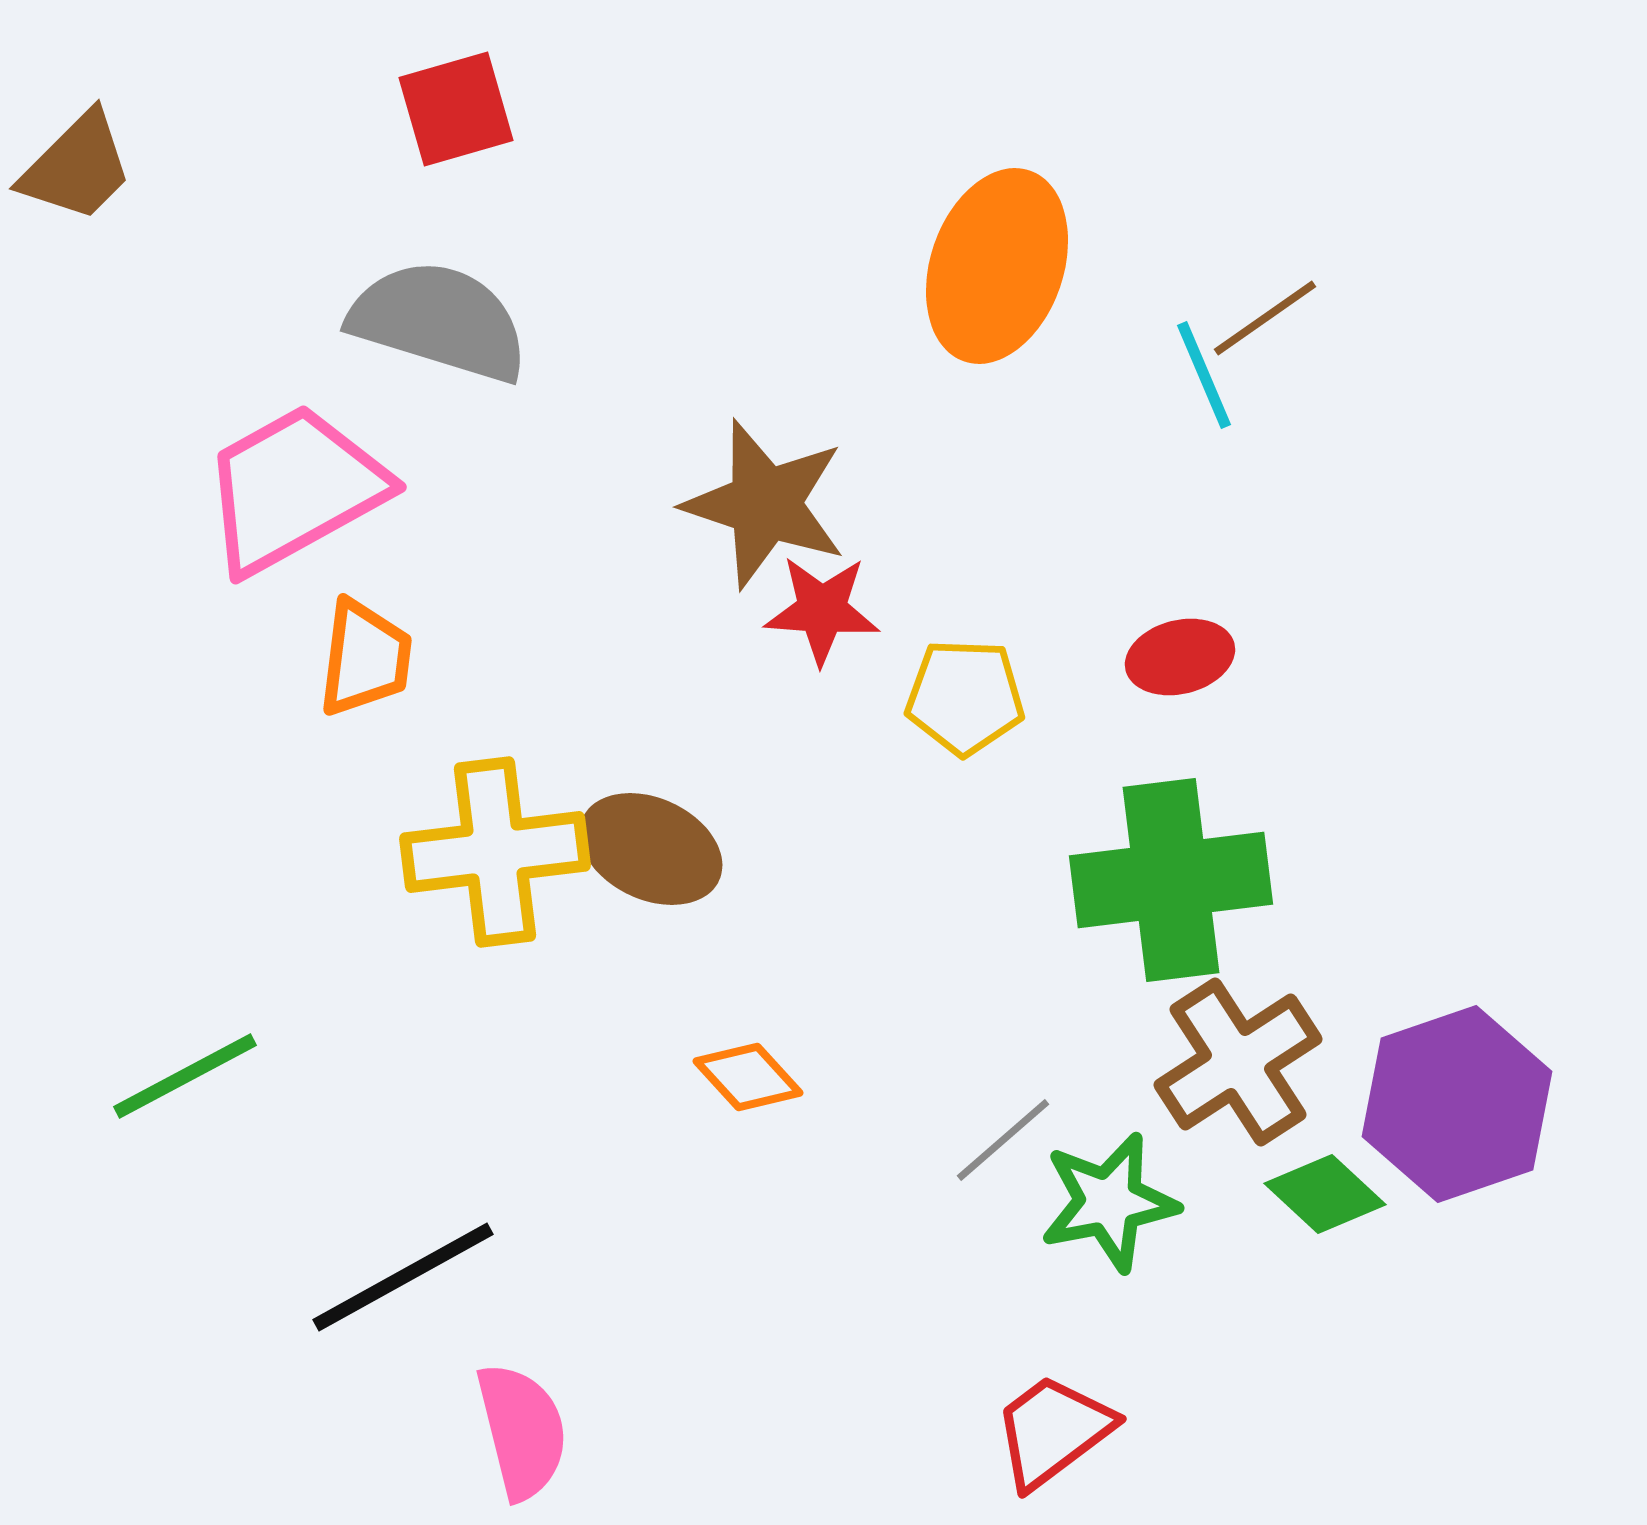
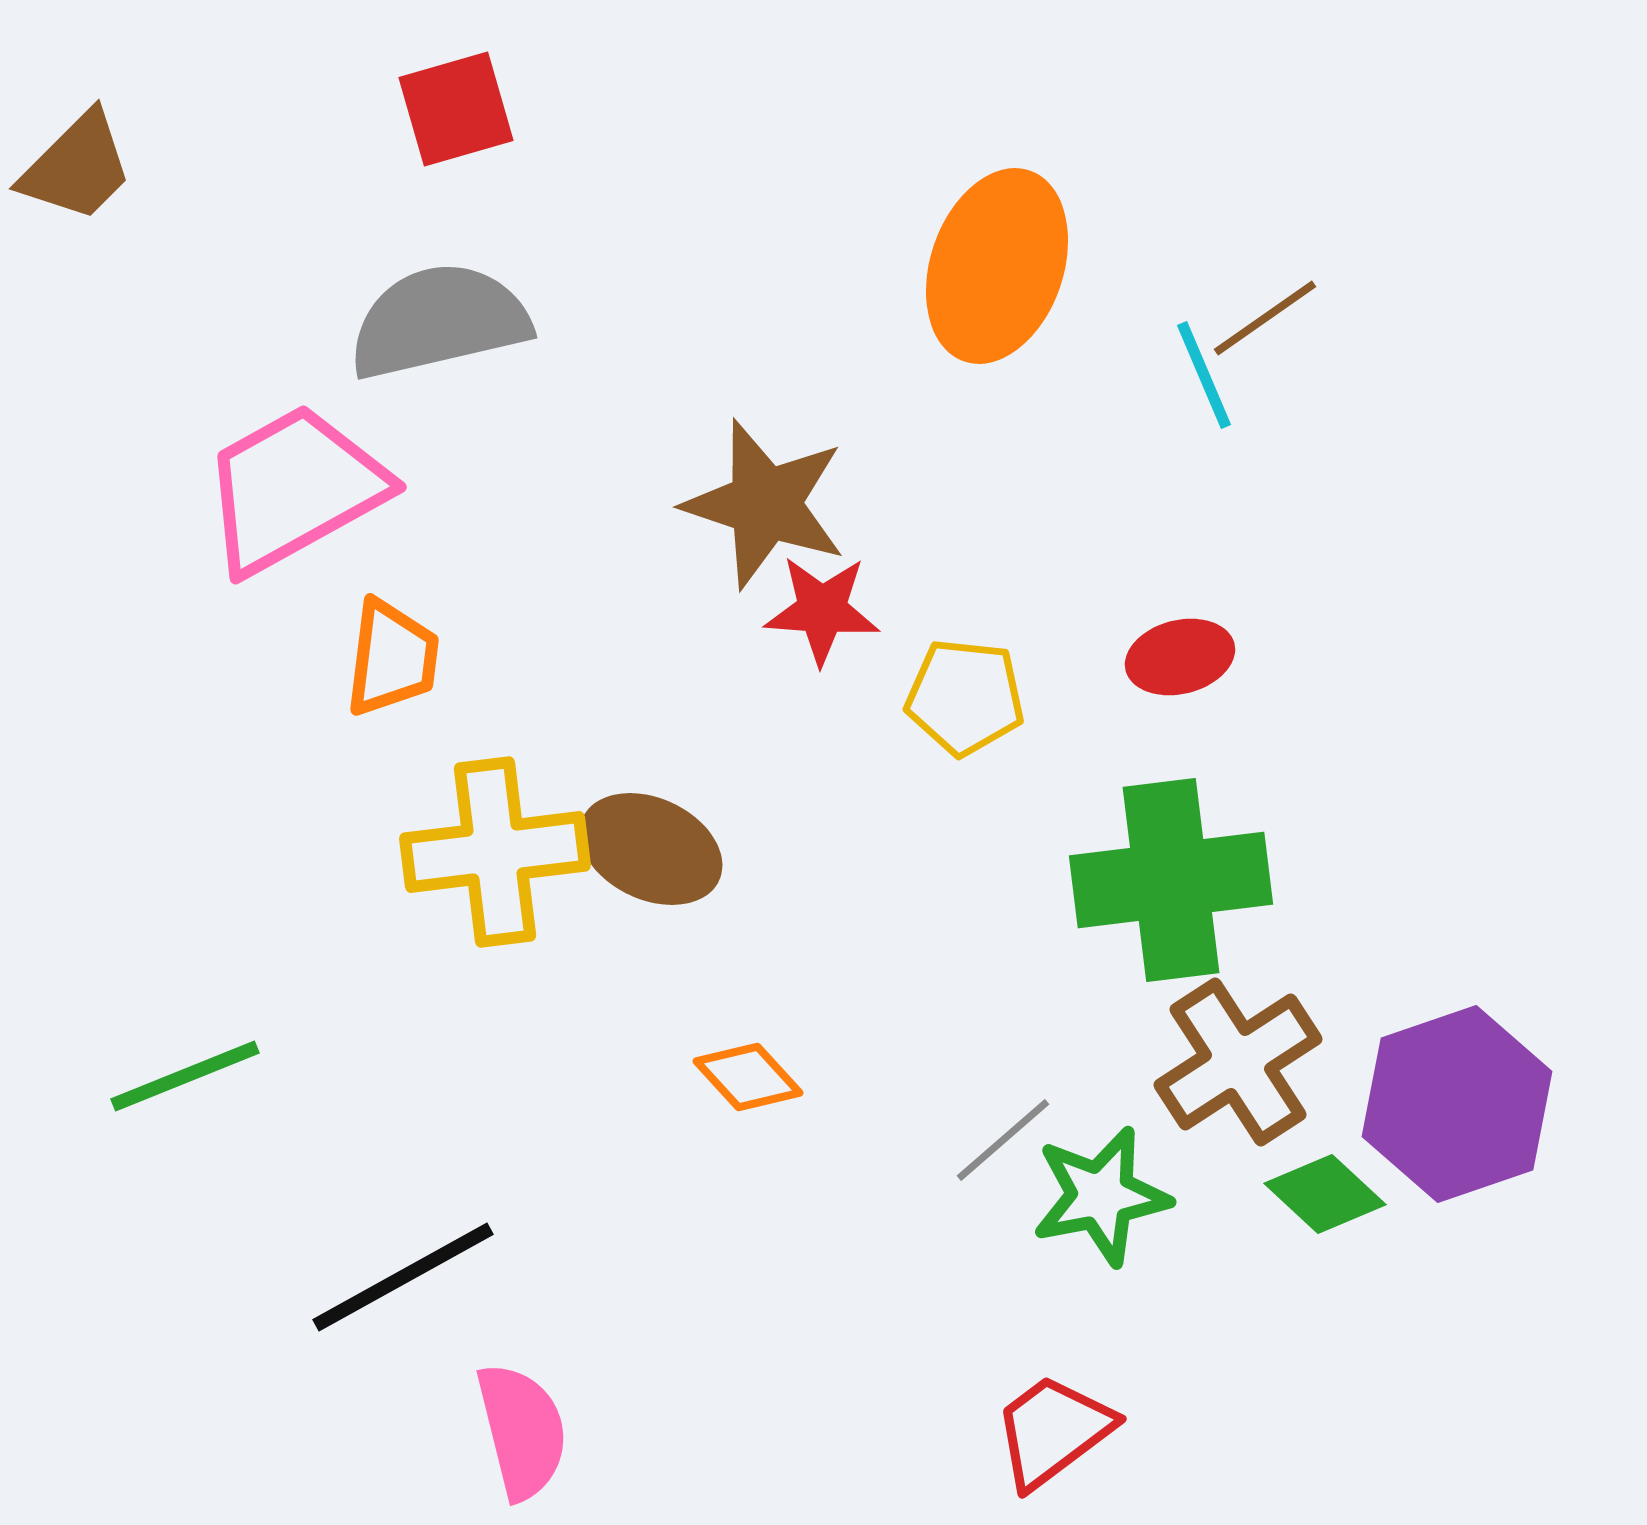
gray semicircle: rotated 30 degrees counterclockwise
orange trapezoid: moved 27 px right
yellow pentagon: rotated 4 degrees clockwise
green line: rotated 6 degrees clockwise
green star: moved 8 px left, 6 px up
